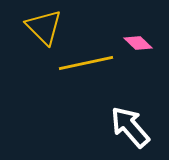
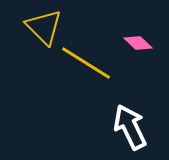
yellow line: rotated 44 degrees clockwise
white arrow: rotated 15 degrees clockwise
